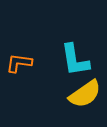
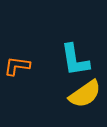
orange L-shape: moved 2 px left, 3 px down
